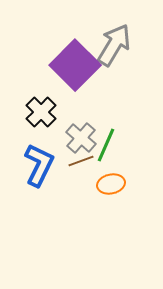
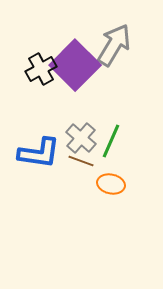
black cross: moved 43 px up; rotated 16 degrees clockwise
green line: moved 5 px right, 4 px up
brown line: rotated 40 degrees clockwise
blue L-shape: moved 12 px up; rotated 72 degrees clockwise
orange ellipse: rotated 24 degrees clockwise
